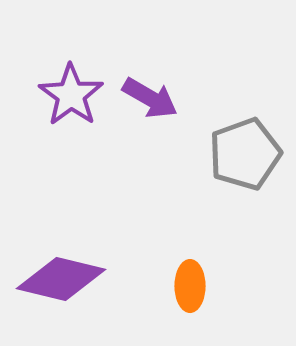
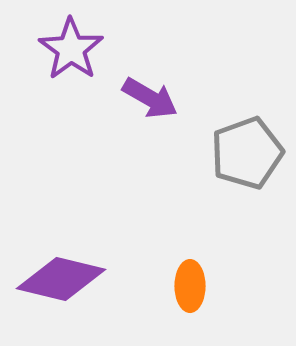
purple star: moved 46 px up
gray pentagon: moved 2 px right, 1 px up
